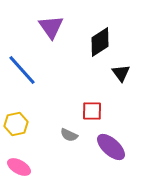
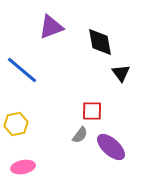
purple triangle: rotated 44 degrees clockwise
black diamond: rotated 68 degrees counterclockwise
blue line: rotated 8 degrees counterclockwise
gray semicircle: moved 11 px right; rotated 78 degrees counterclockwise
pink ellipse: moved 4 px right; rotated 40 degrees counterclockwise
